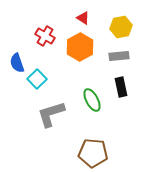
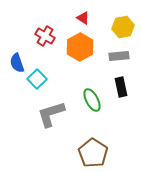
yellow hexagon: moved 2 px right
brown pentagon: rotated 28 degrees clockwise
